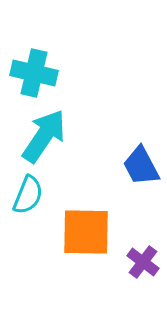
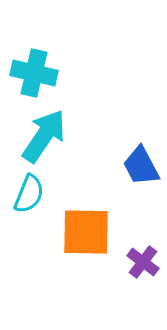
cyan semicircle: moved 1 px right, 1 px up
